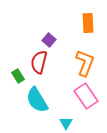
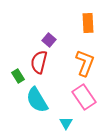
pink rectangle: moved 2 px left, 1 px down
